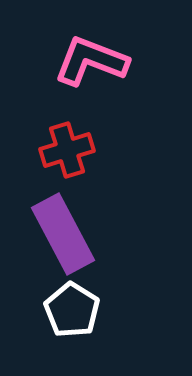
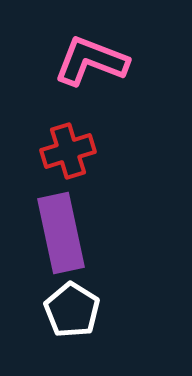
red cross: moved 1 px right, 1 px down
purple rectangle: moved 2 px left, 1 px up; rotated 16 degrees clockwise
